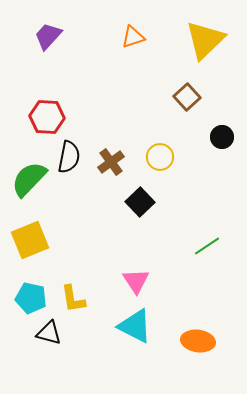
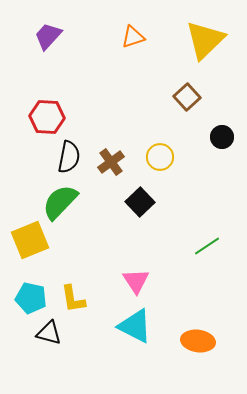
green semicircle: moved 31 px right, 23 px down
